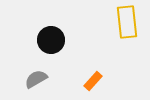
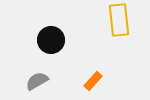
yellow rectangle: moved 8 px left, 2 px up
gray semicircle: moved 1 px right, 2 px down
